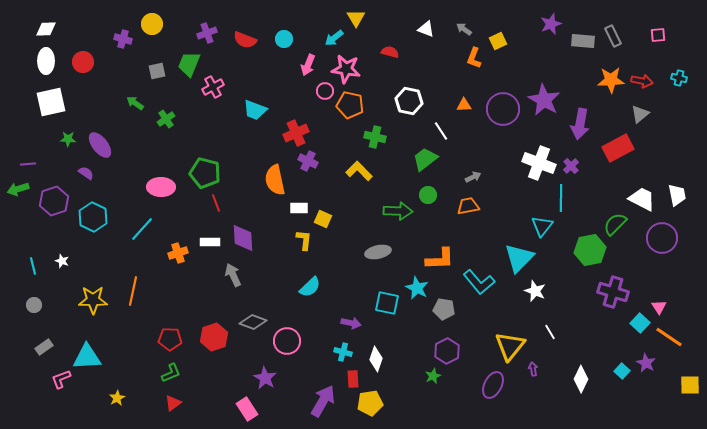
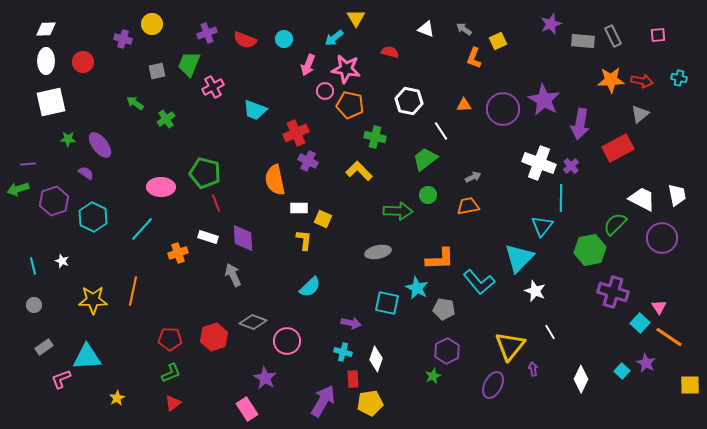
white rectangle at (210, 242): moved 2 px left, 5 px up; rotated 18 degrees clockwise
